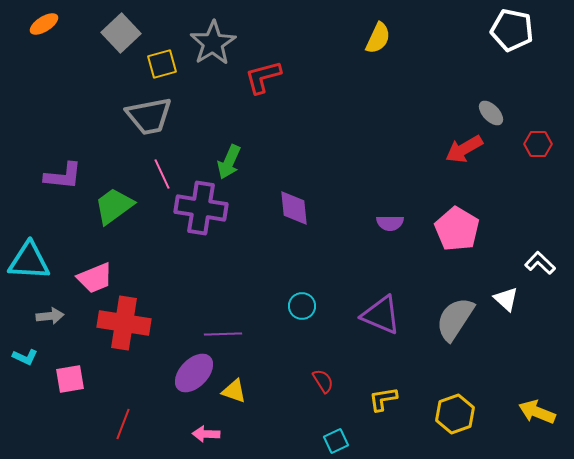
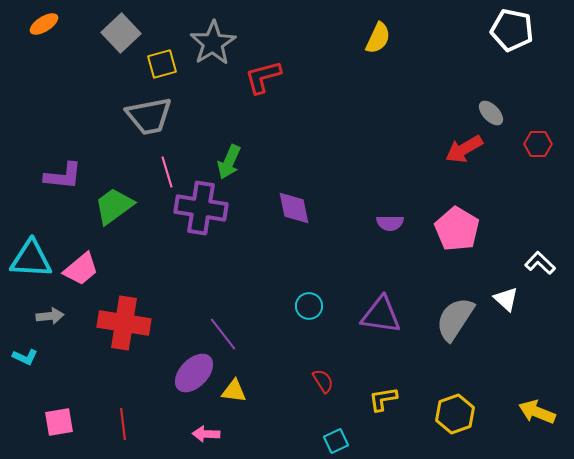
pink line: moved 5 px right, 2 px up; rotated 8 degrees clockwise
purple diamond: rotated 6 degrees counterclockwise
cyan triangle: moved 2 px right, 2 px up
pink trapezoid: moved 14 px left, 9 px up; rotated 18 degrees counterclockwise
cyan circle: moved 7 px right
purple triangle: rotated 15 degrees counterclockwise
purple line: rotated 54 degrees clockwise
pink square: moved 11 px left, 43 px down
yellow triangle: rotated 12 degrees counterclockwise
red line: rotated 28 degrees counterclockwise
